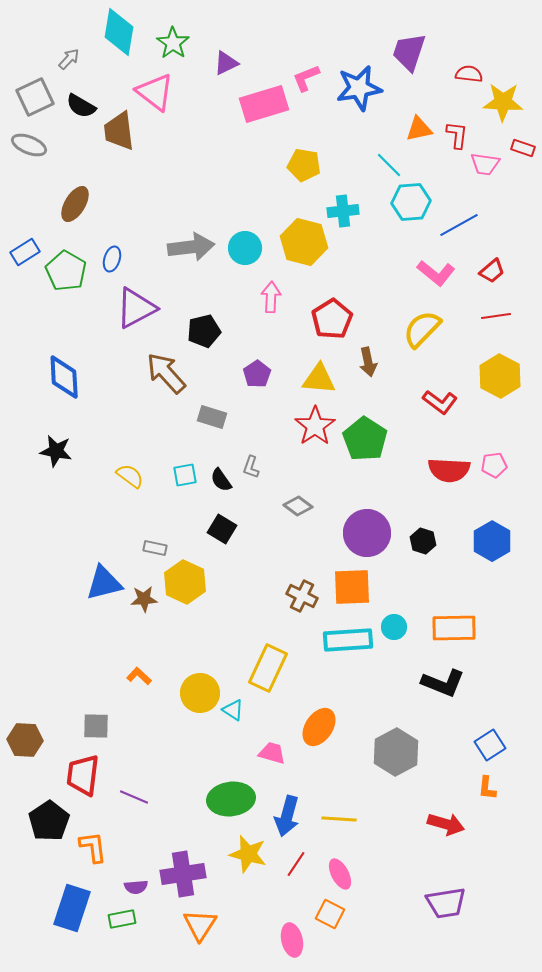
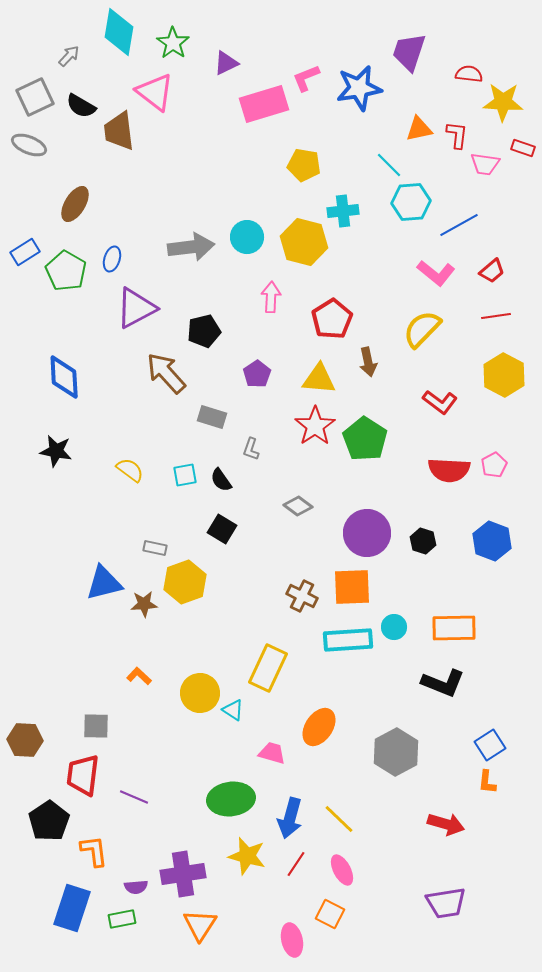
gray arrow at (69, 59): moved 3 px up
cyan circle at (245, 248): moved 2 px right, 11 px up
yellow hexagon at (500, 376): moved 4 px right, 1 px up
pink pentagon at (494, 465): rotated 20 degrees counterclockwise
gray L-shape at (251, 467): moved 18 px up
yellow semicircle at (130, 476): moved 6 px up
blue hexagon at (492, 541): rotated 9 degrees counterclockwise
yellow hexagon at (185, 582): rotated 15 degrees clockwise
brown star at (144, 599): moved 5 px down
orange L-shape at (487, 788): moved 6 px up
blue arrow at (287, 816): moved 3 px right, 2 px down
yellow line at (339, 819): rotated 40 degrees clockwise
orange L-shape at (93, 847): moved 1 px right, 4 px down
yellow star at (248, 854): moved 1 px left, 2 px down
pink ellipse at (340, 874): moved 2 px right, 4 px up
